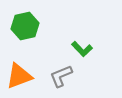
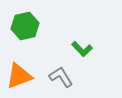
gray L-shape: moved 1 px down; rotated 80 degrees clockwise
